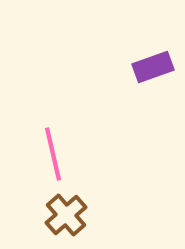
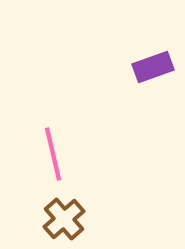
brown cross: moved 2 px left, 4 px down
